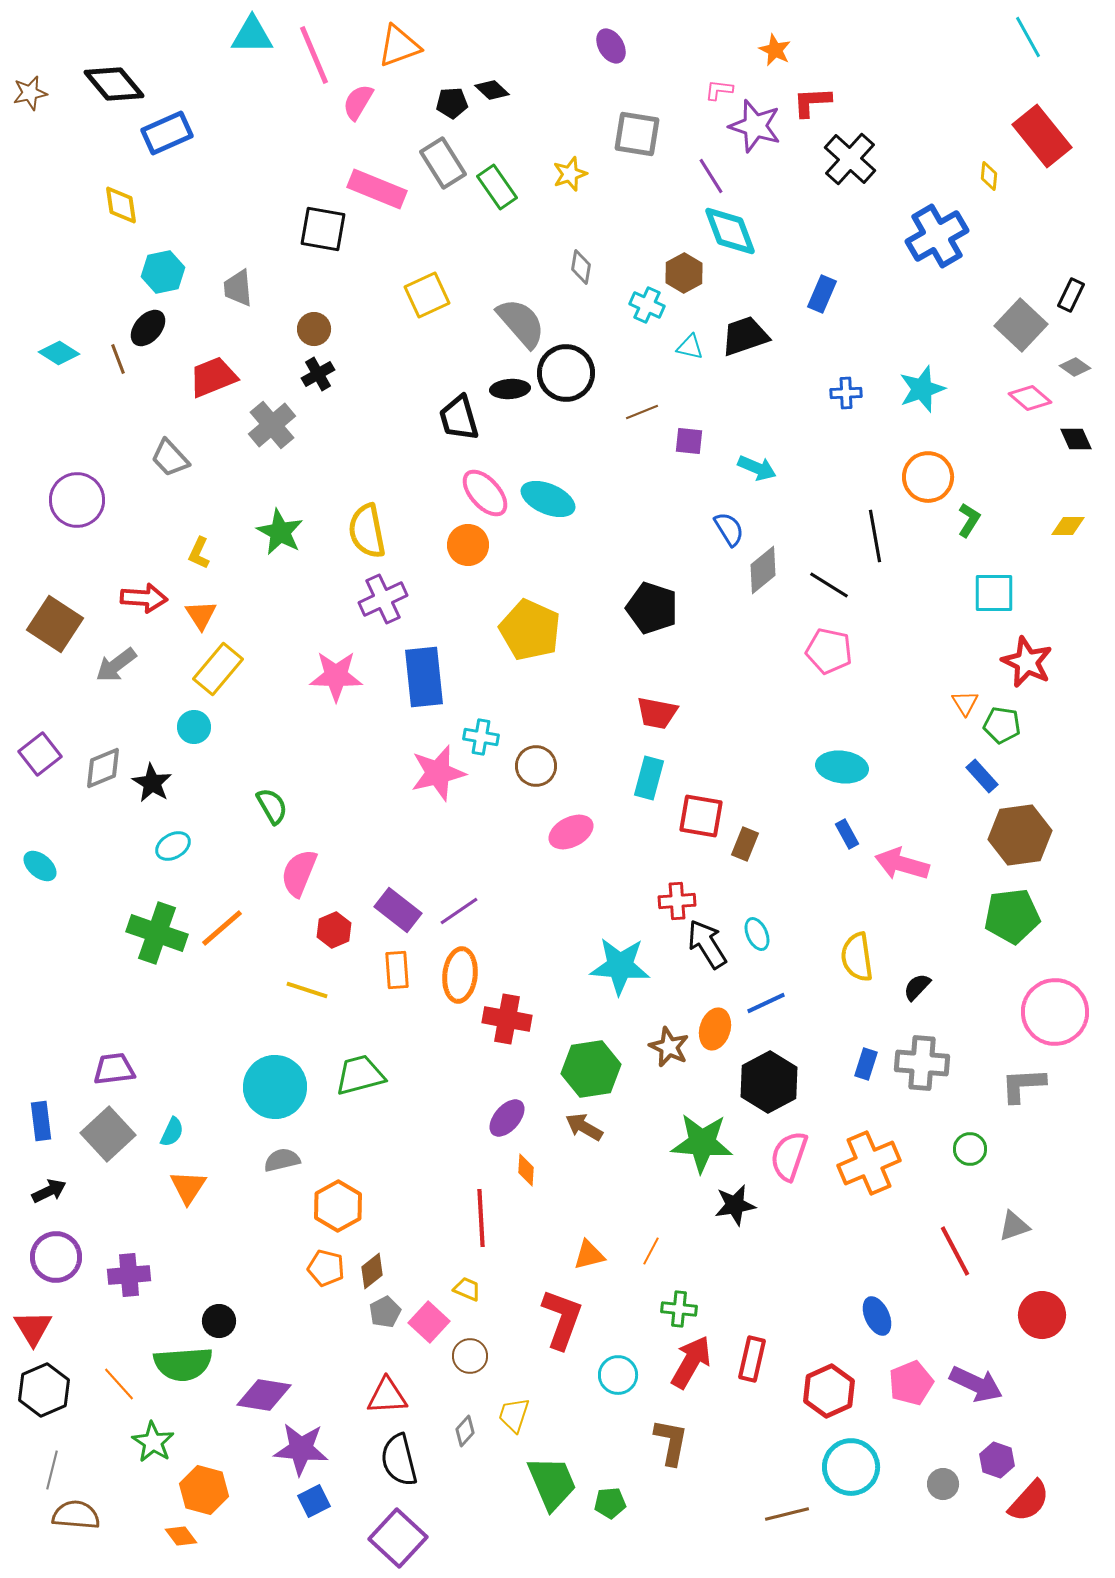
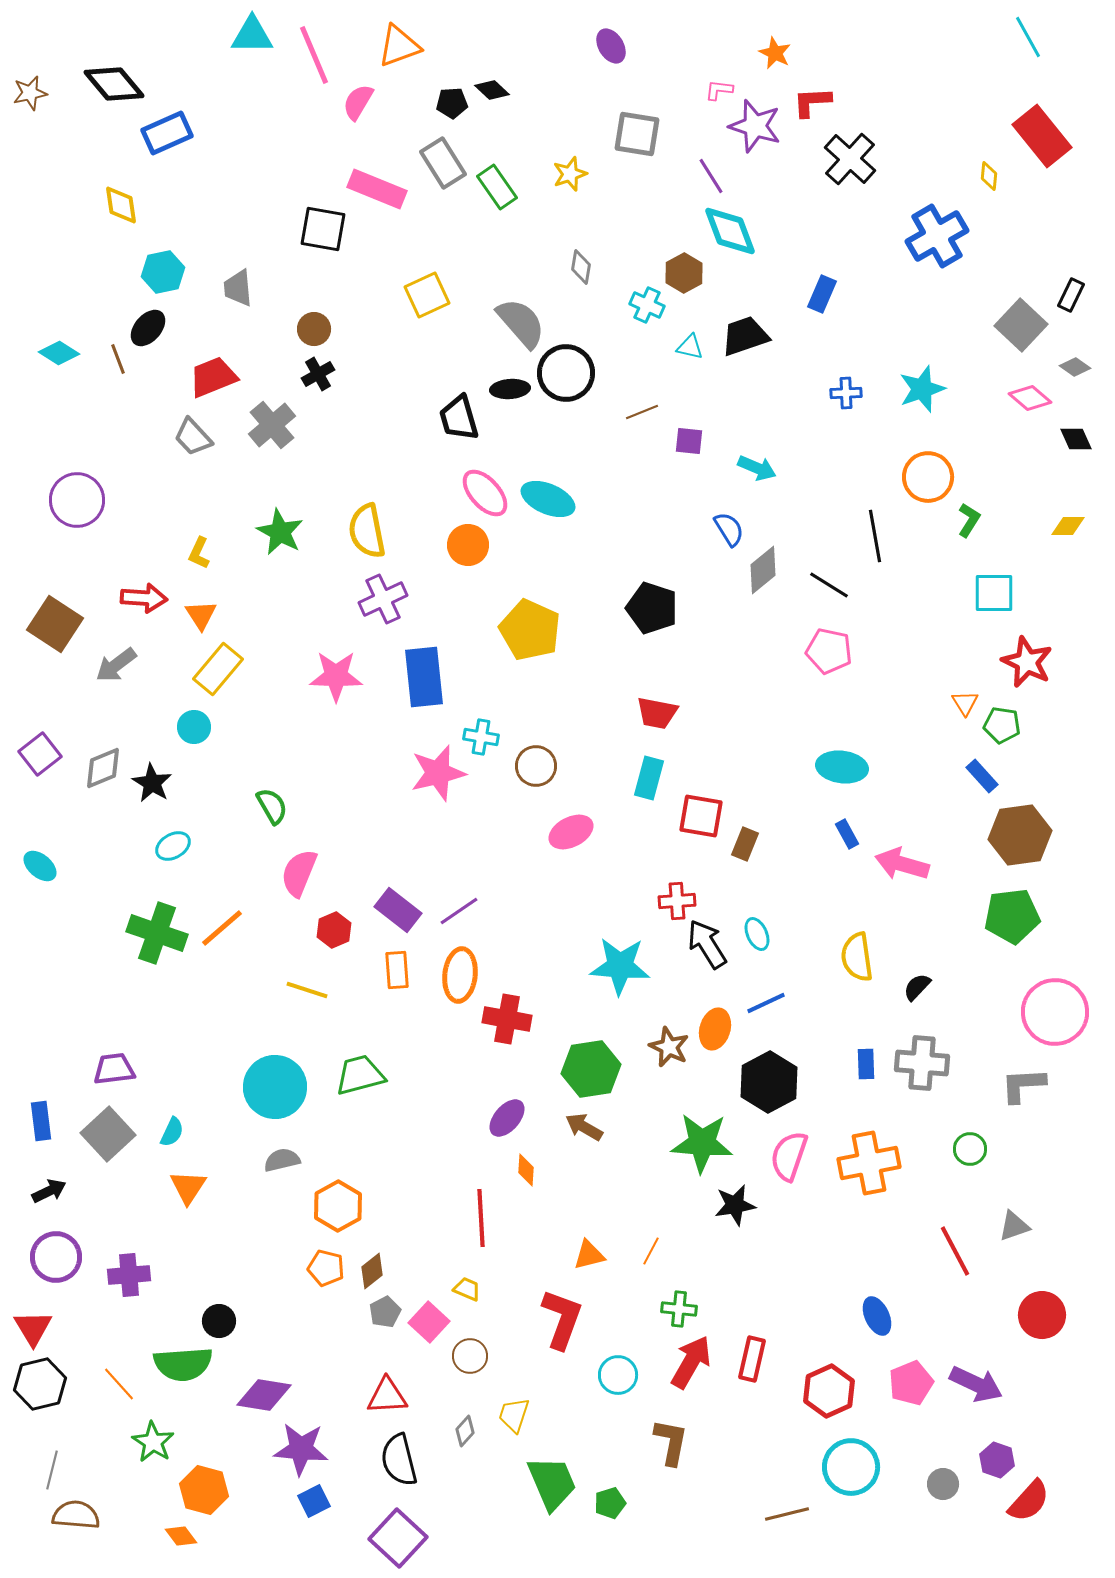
orange star at (775, 50): moved 3 px down
gray trapezoid at (170, 458): moved 23 px right, 21 px up
blue rectangle at (866, 1064): rotated 20 degrees counterclockwise
orange cross at (869, 1163): rotated 12 degrees clockwise
black hexagon at (44, 1390): moved 4 px left, 6 px up; rotated 9 degrees clockwise
green pentagon at (610, 1503): rotated 12 degrees counterclockwise
